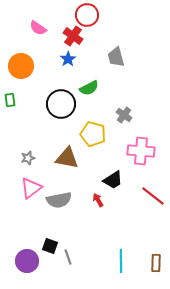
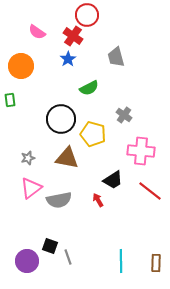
pink semicircle: moved 1 px left, 4 px down
black circle: moved 15 px down
red line: moved 3 px left, 5 px up
